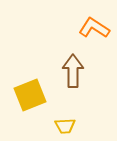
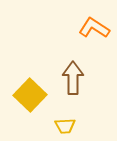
brown arrow: moved 7 px down
yellow square: rotated 24 degrees counterclockwise
